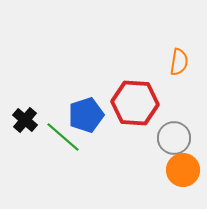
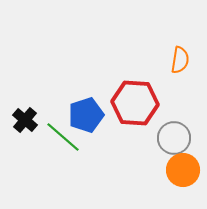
orange semicircle: moved 1 px right, 2 px up
